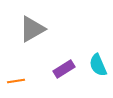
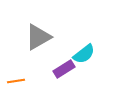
gray triangle: moved 6 px right, 8 px down
cyan semicircle: moved 14 px left, 11 px up; rotated 105 degrees counterclockwise
